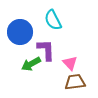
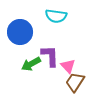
cyan semicircle: moved 3 px right, 4 px up; rotated 55 degrees counterclockwise
purple L-shape: moved 4 px right, 6 px down
pink triangle: moved 2 px left, 3 px down
brown trapezoid: rotated 50 degrees counterclockwise
